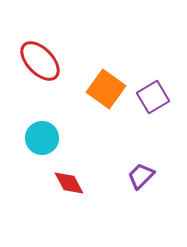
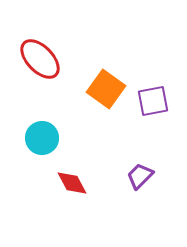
red ellipse: moved 2 px up
purple square: moved 4 px down; rotated 20 degrees clockwise
purple trapezoid: moved 1 px left
red diamond: moved 3 px right
